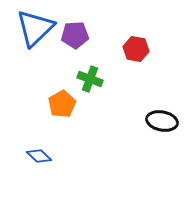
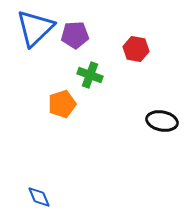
green cross: moved 4 px up
orange pentagon: rotated 12 degrees clockwise
blue diamond: moved 41 px down; rotated 25 degrees clockwise
